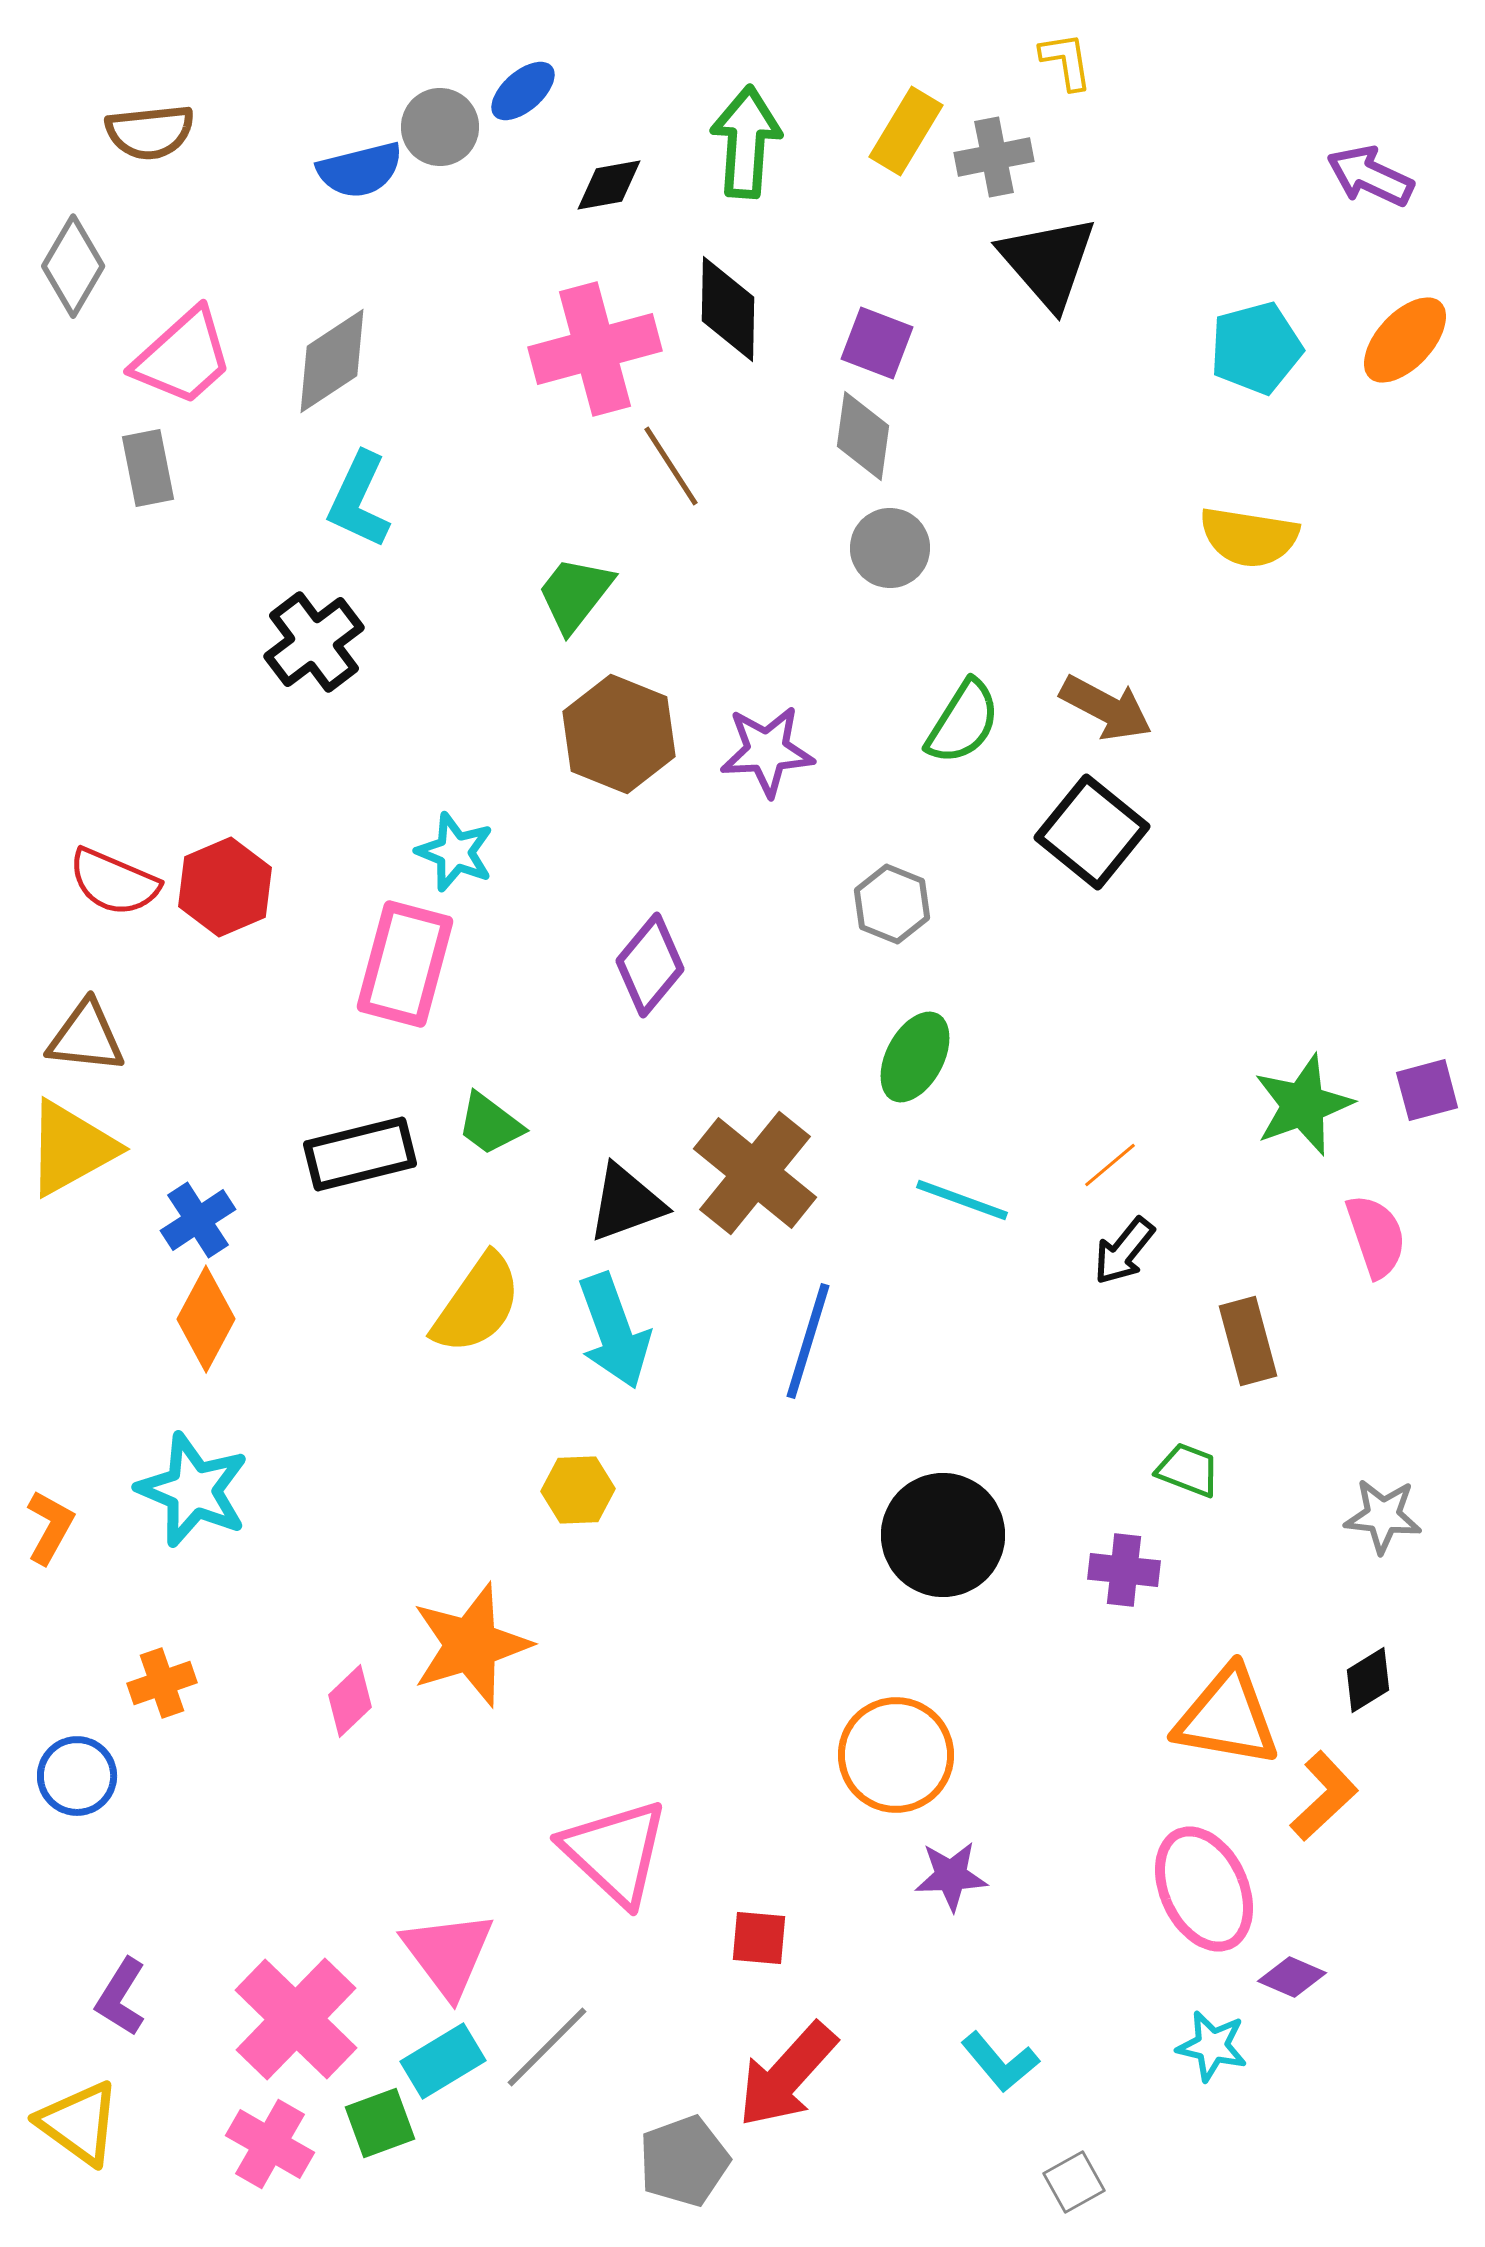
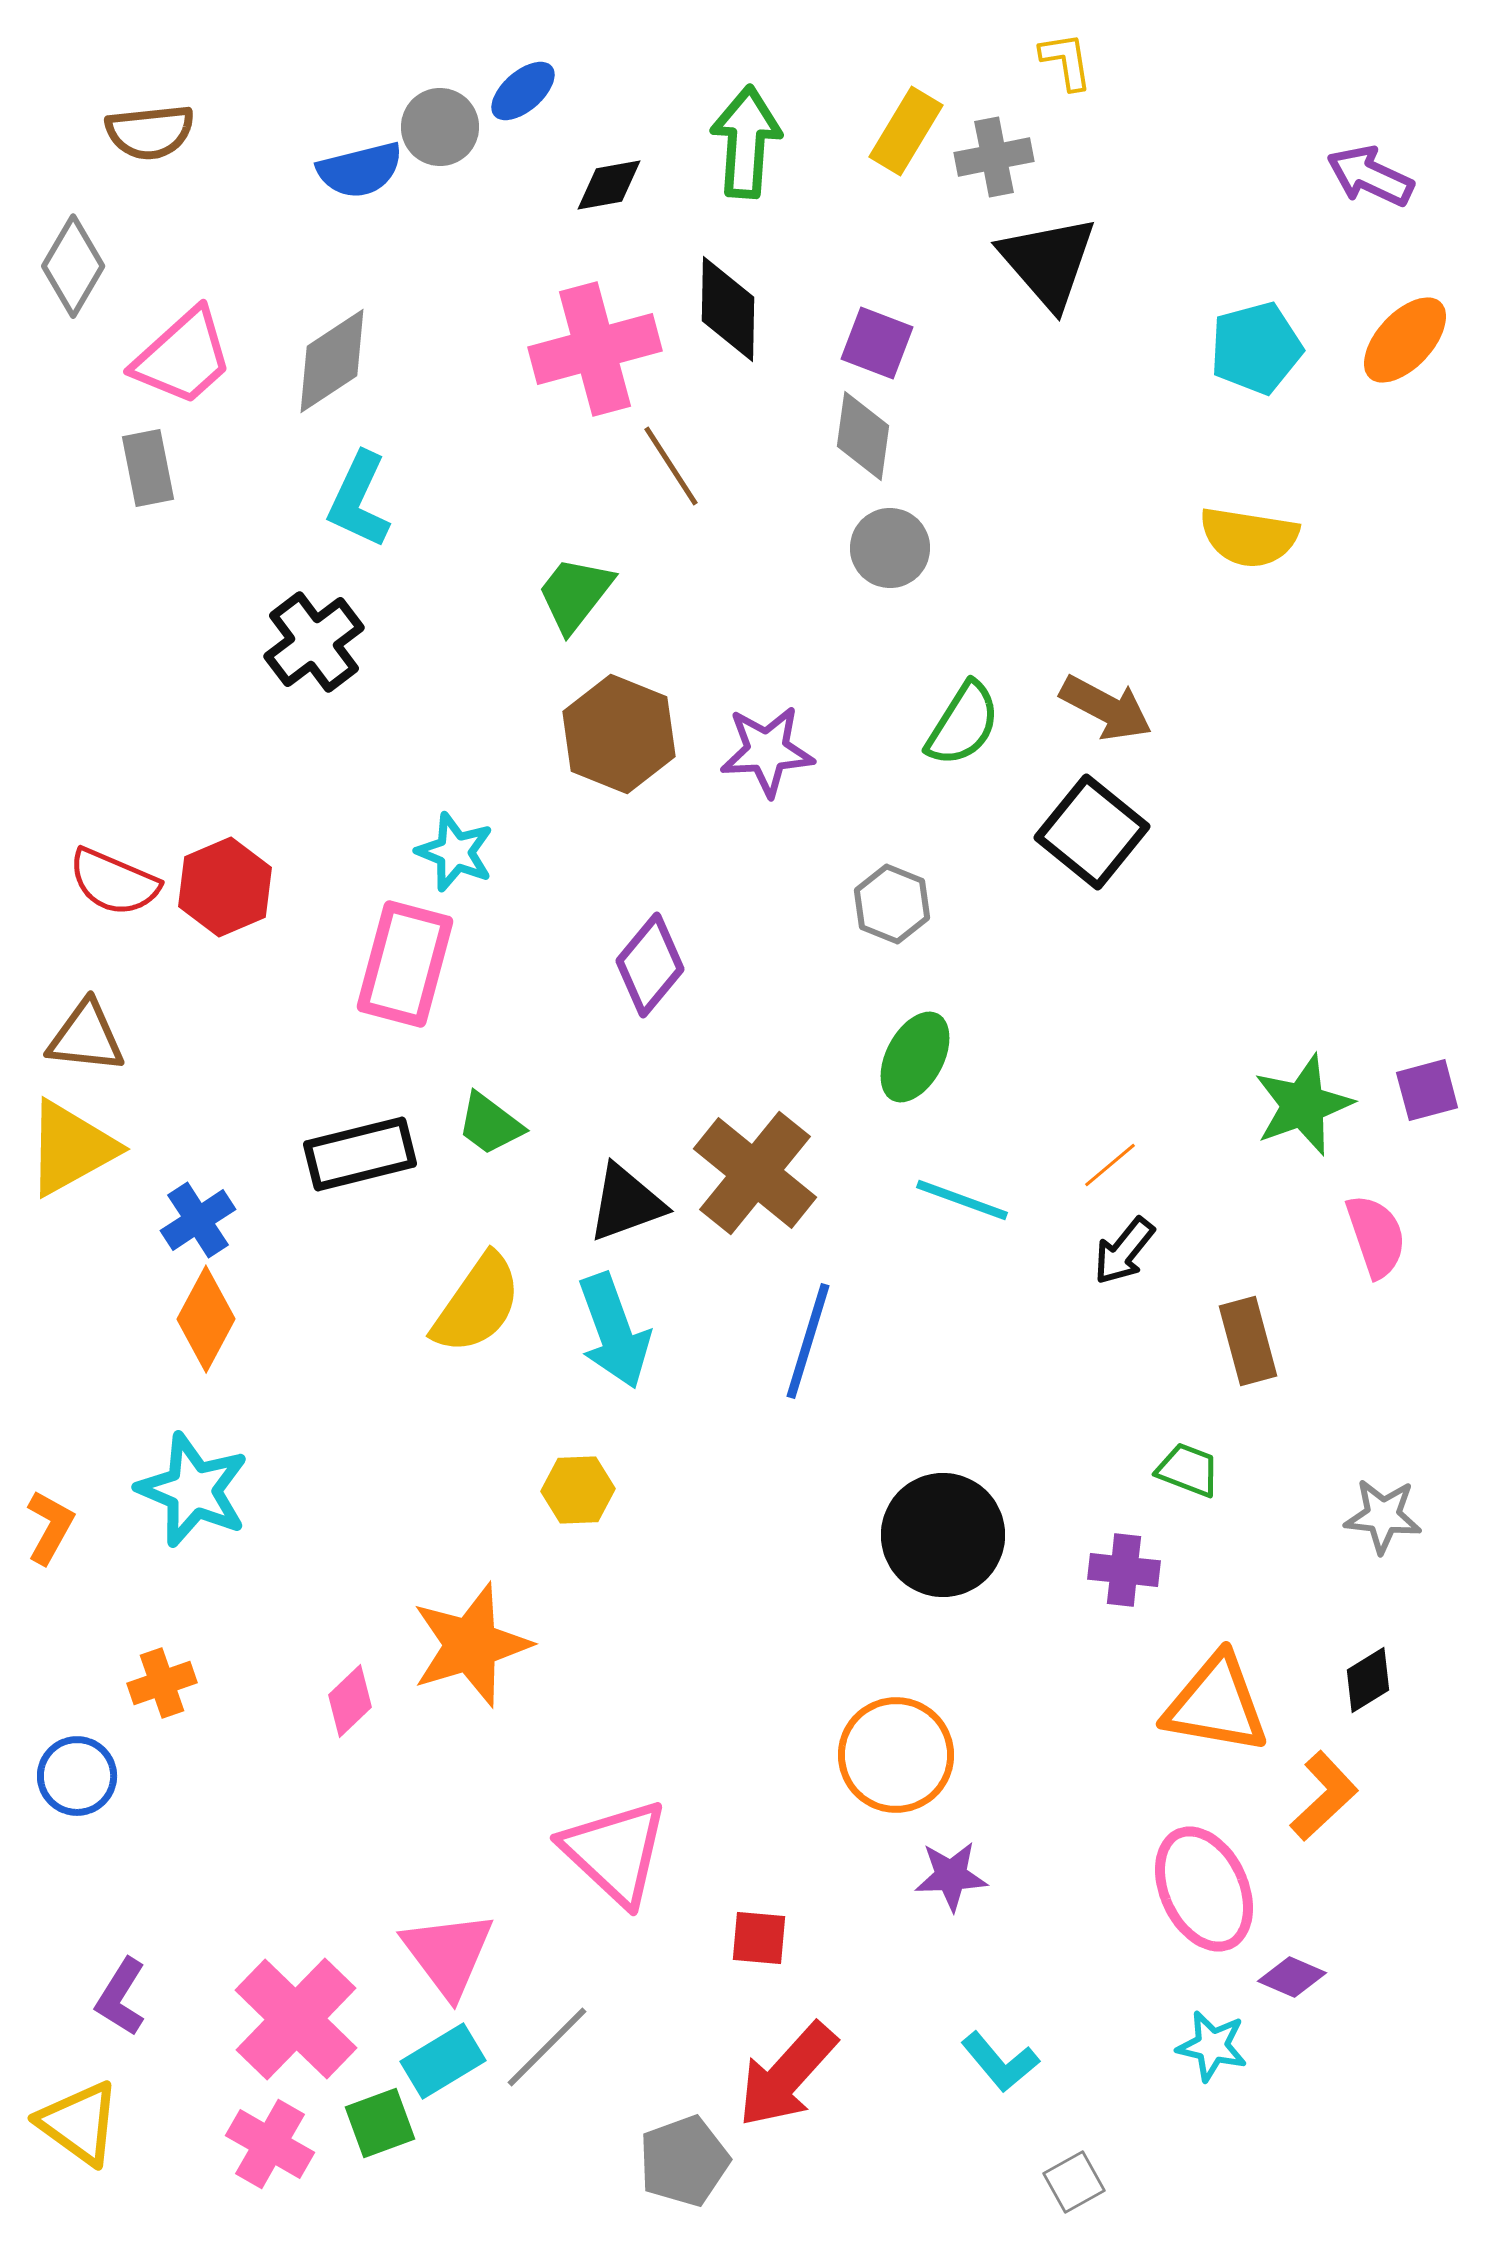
green semicircle at (963, 722): moved 2 px down
orange triangle at (1227, 1717): moved 11 px left, 13 px up
